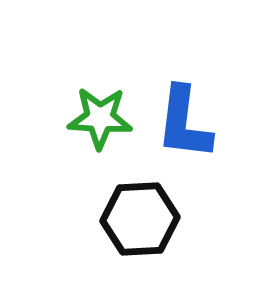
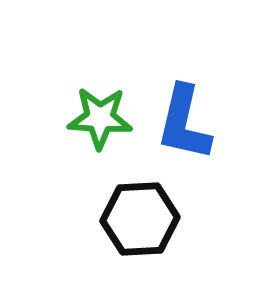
blue L-shape: rotated 6 degrees clockwise
